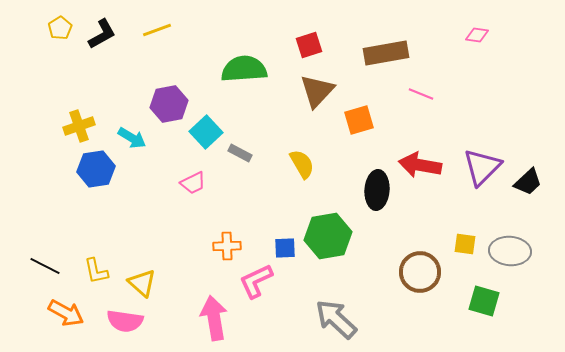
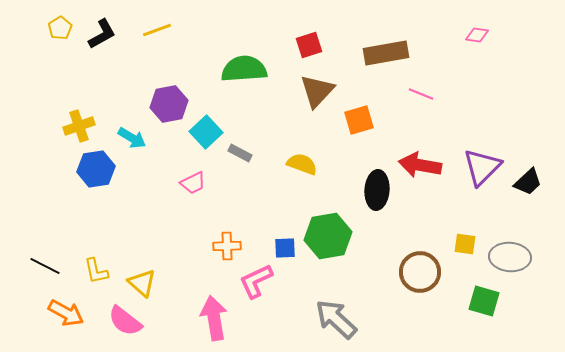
yellow semicircle: rotated 40 degrees counterclockwise
gray ellipse: moved 6 px down
pink semicircle: rotated 30 degrees clockwise
